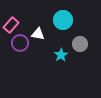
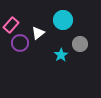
white triangle: moved 1 px up; rotated 48 degrees counterclockwise
